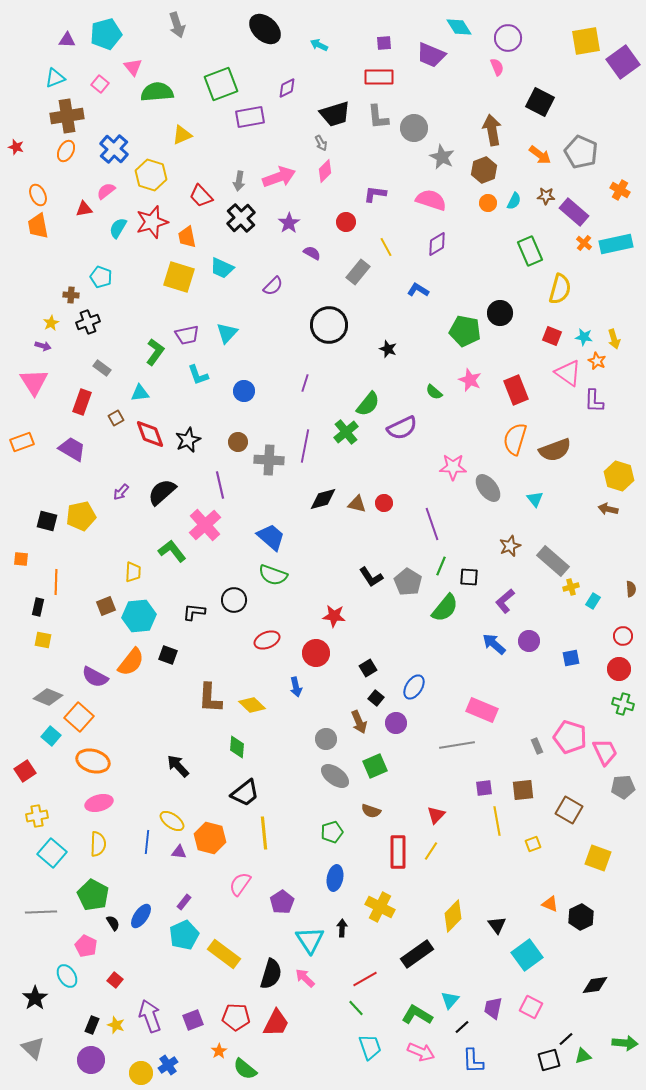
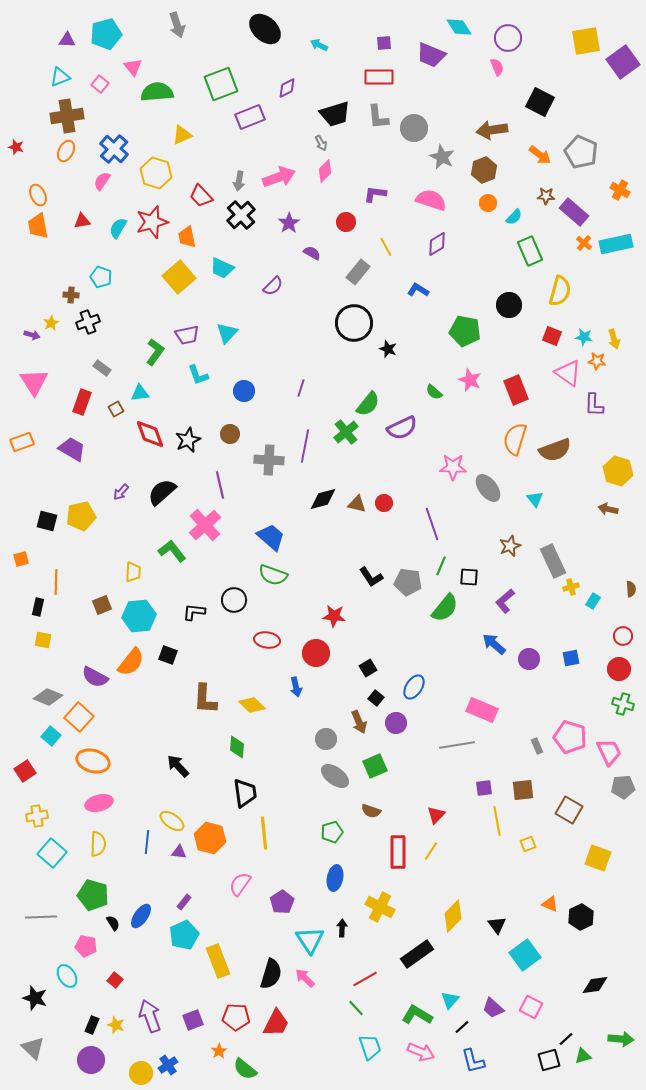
cyan triangle at (55, 78): moved 5 px right, 1 px up
purple rectangle at (250, 117): rotated 12 degrees counterclockwise
brown arrow at (492, 130): rotated 88 degrees counterclockwise
yellow hexagon at (151, 175): moved 5 px right, 2 px up
pink semicircle at (106, 191): moved 4 px left, 10 px up; rotated 18 degrees counterclockwise
cyan semicircle at (514, 201): moved 16 px down; rotated 18 degrees clockwise
red triangle at (84, 209): moved 2 px left, 12 px down
black cross at (241, 218): moved 3 px up
yellow square at (179, 277): rotated 32 degrees clockwise
yellow semicircle at (560, 289): moved 2 px down
black circle at (500, 313): moved 9 px right, 8 px up
black circle at (329, 325): moved 25 px right, 2 px up
purple arrow at (43, 346): moved 11 px left, 11 px up
orange star at (597, 361): rotated 18 degrees counterclockwise
purple line at (305, 383): moved 4 px left, 5 px down
purple L-shape at (594, 401): moved 4 px down
brown square at (116, 418): moved 9 px up
brown circle at (238, 442): moved 8 px left, 8 px up
yellow hexagon at (619, 476): moved 1 px left, 5 px up
orange square at (21, 559): rotated 21 degrees counterclockwise
gray rectangle at (553, 561): rotated 24 degrees clockwise
gray pentagon at (408, 582): rotated 24 degrees counterclockwise
brown square at (106, 606): moved 4 px left, 1 px up
red ellipse at (267, 640): rotated 30 degrees clockwise
purple circle at (529, 641): moved 18 px down
brown L-shape at (210, 698): moved 5 px left, 1 px down
pink trapezoid at (605, 752): moved 4 px right
black trapezoid at (245, 793): rotated 60 degrees counterclockwise
yellow square at (533, 844): moved 5 px left
green pentagon at (93, 895): rotated 12 degrees counterclockwise
gray line at (41, 912): moved 5 px down
pink pentagon at (86, 946): rotated 15 degrees counterclockwise
yellow rectangle at (224, 954): moved 6 px left, 7 px down; rotated 32 degrees clockwise
cyan square at (527, 955): moved 2 px left
black star at (35, 998): rotated 20 degrees counterclockwise
purple trapezoid at (493, 1008): rotated 60 degrees counterclockwise
green arrow at (625, 1043): moved 4 px left, 4 px up
blue L-shape at (473, 1061): rotated 12 degrees counterclockwise
